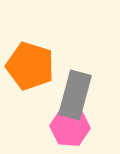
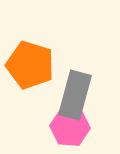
orange pentagon: moved 1 px up
